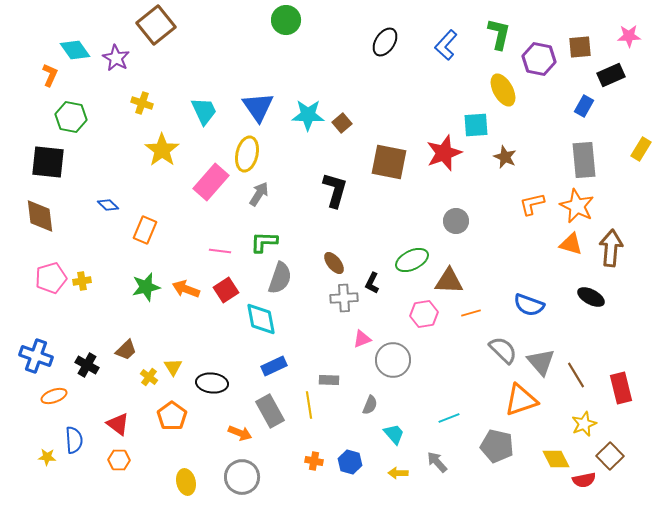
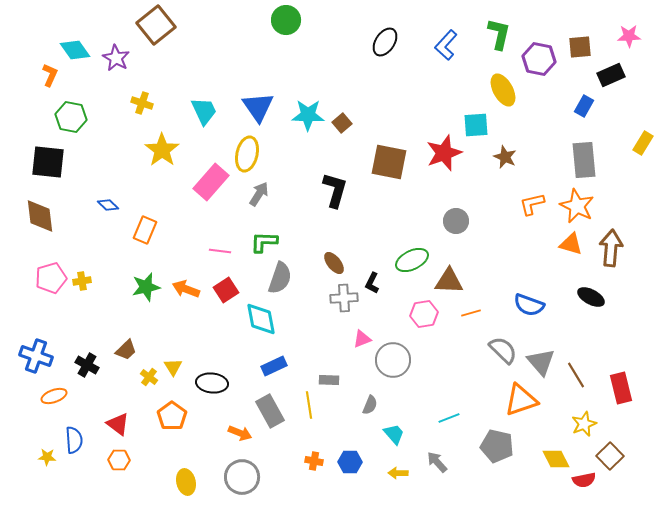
yellow rectangle at (641, 149): moved 2 px right, 6 px up
blue hexagon at (350, 462): rotated 15 degrees counterclockwise
